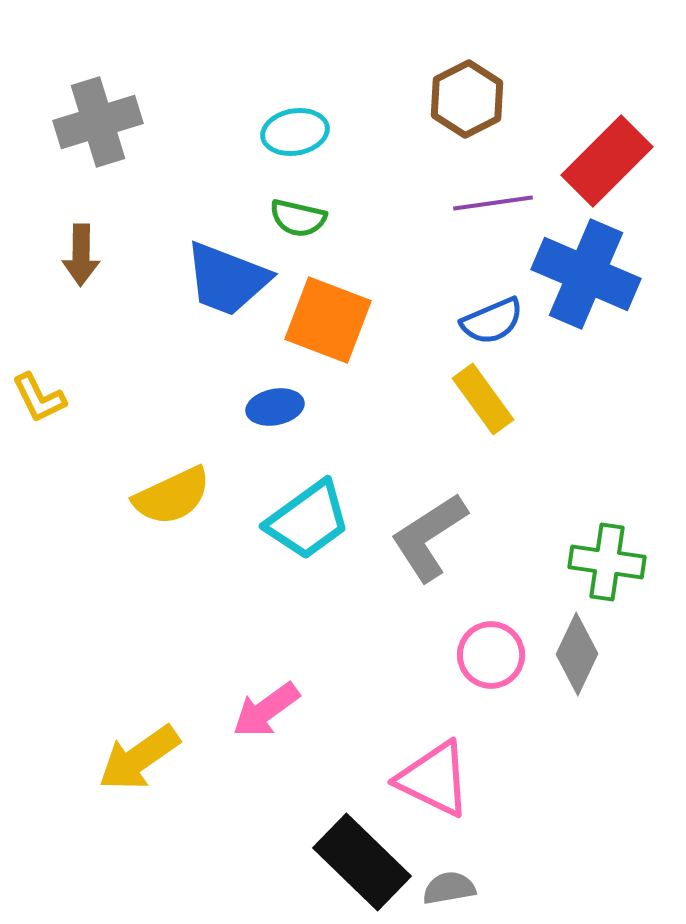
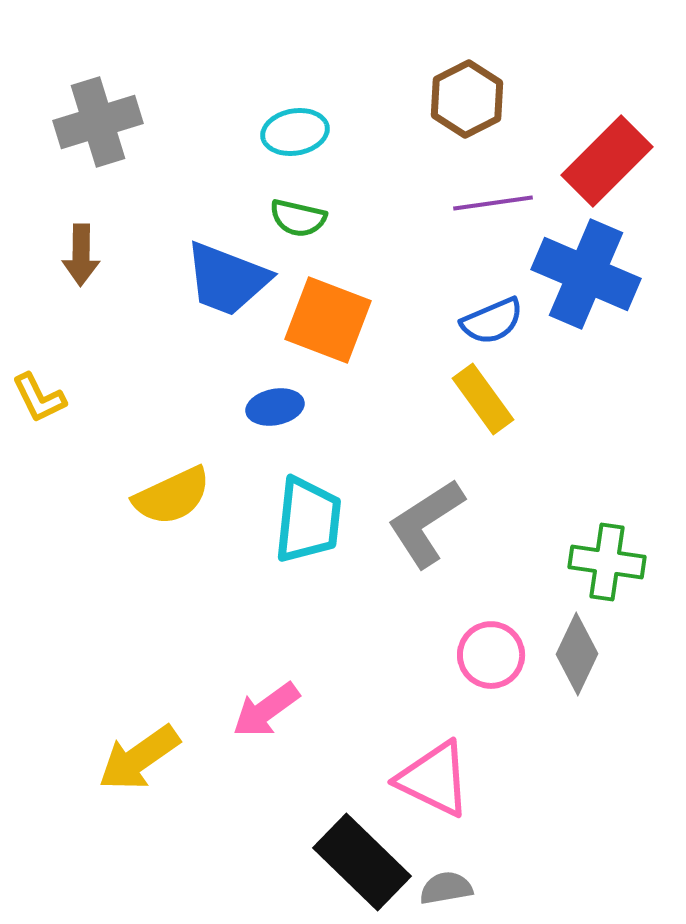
cyan trapezoid: rotated 48 degrees counterclockwise
gray L-shape: moved 3 px left, 14 px up
gray semicircle: moved 3 px left
